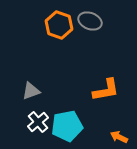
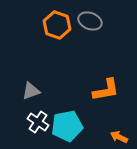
orange hexagon: moved 2 px left
white cross: rotated 15 degrees counterclockwise
